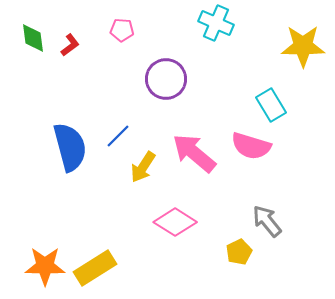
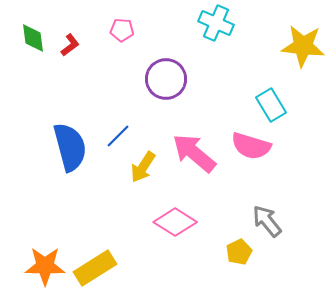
yellow star: rotated 6 degrees clockwise
